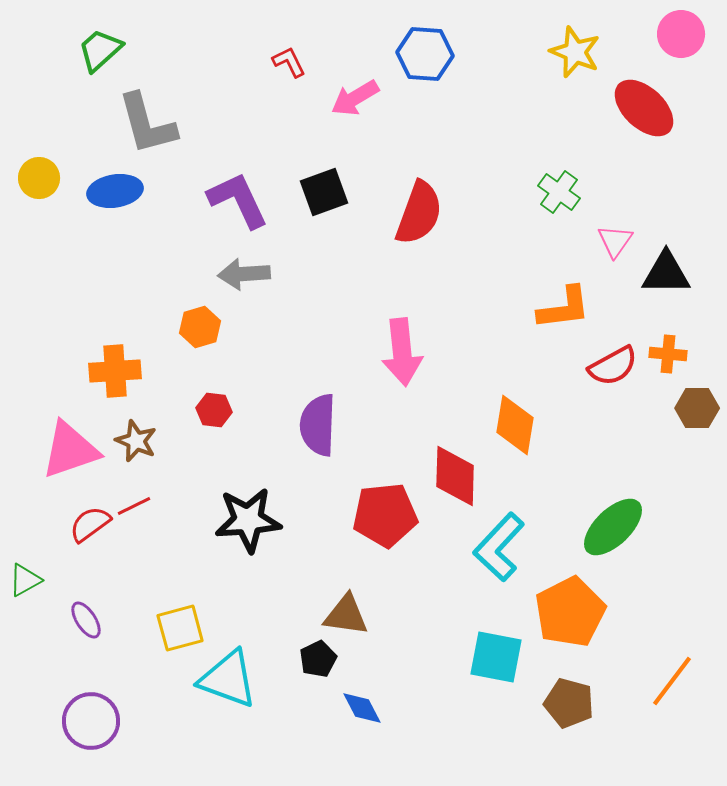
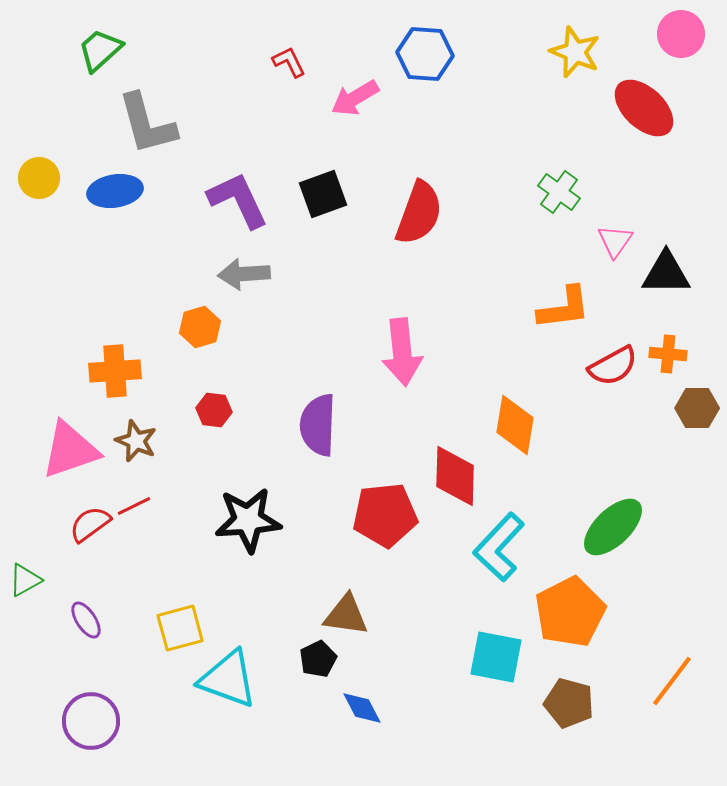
black square at (324, 192): moved 1 px left, 2 px down
